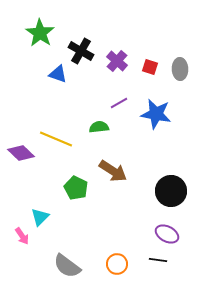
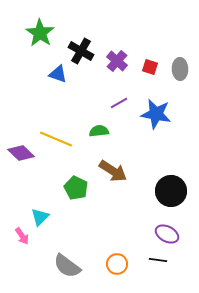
green semicircle: moved 4 px down
